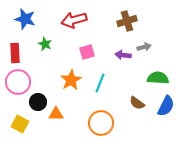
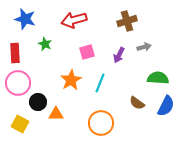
purple arrow: moved 4 px left; rotated 70 degrees counterclockwise
pink circle: moved 1 px down
